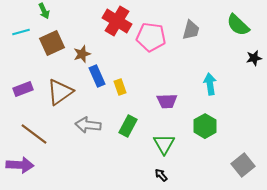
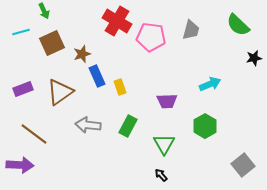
cyan arrow: rotated 75 degrees clockwise
